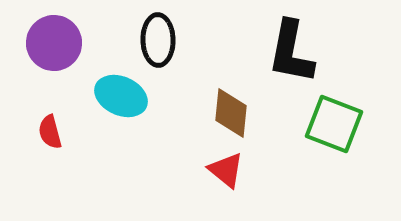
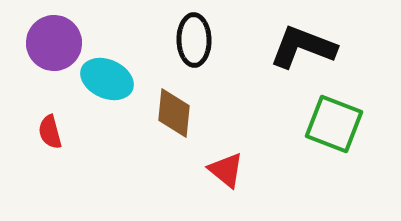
black ellipse: moved 36 px right
black L-shape: moved 12 px right, 5 px up; rotated 100 degrees clockwise
cyan ellipse: moved 14 px left, 17 px up
brown diamond: moved 57 px left
